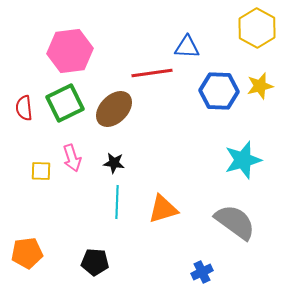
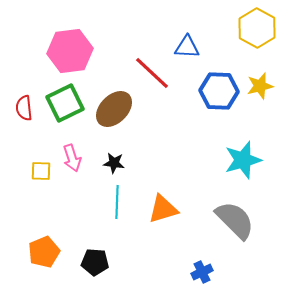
red line: rotated 51 degrees clockwise
gray semicircle: moved 2 px up; rotated 9 degrees clockwise
orange pentagon: moved 17 px right, 1 px up; rotated 16 degrees counterclockwise
